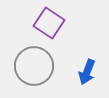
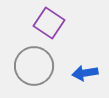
blue arrow: moved 2 px left, 1 px down; rotated 60 degrees clockwise
